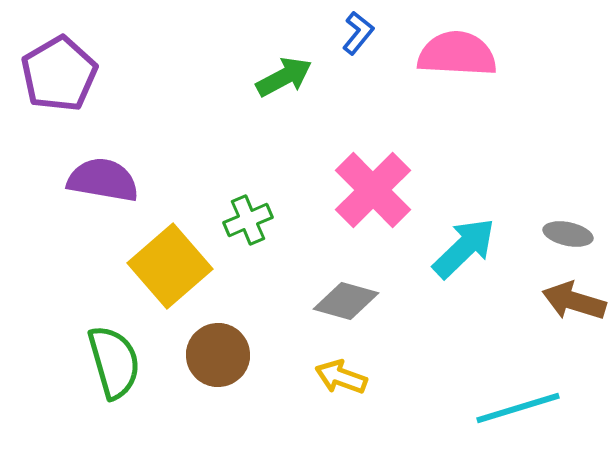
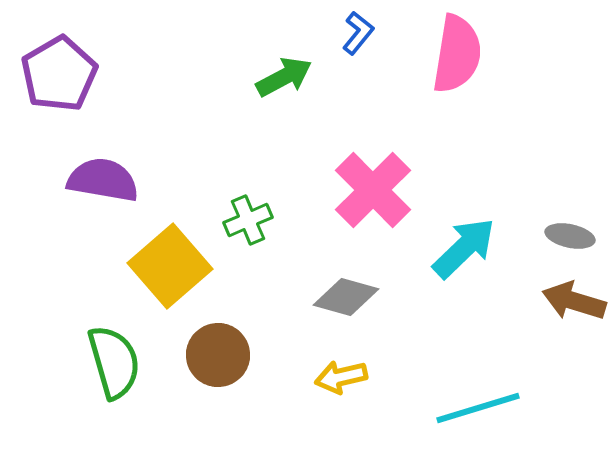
pink semicircle: rotated 96 degrees clockwise
gray ellipse: moved 2 px right, 2 px down
gray diamond: moved 4 px up
yellow arrow: rotated 33 degrees counterclockwise
cyan line: moved 40 px left
